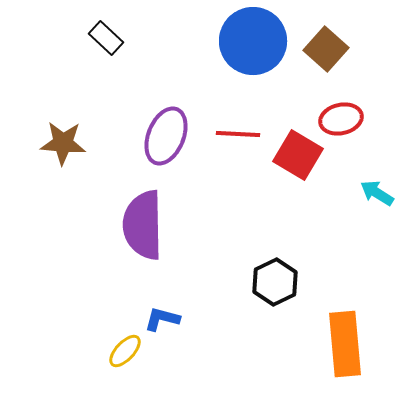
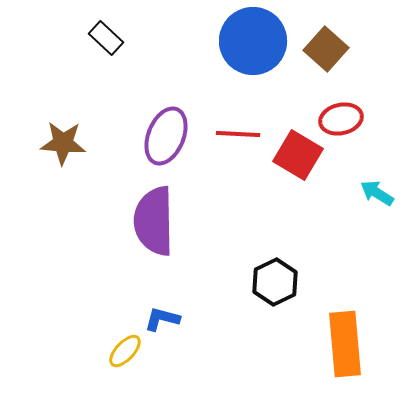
purple semicircle: moved 11 px right, 4 px up
